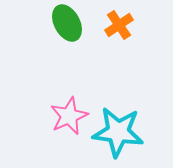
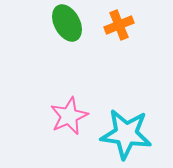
orange cross: rotated 12 degrees clockwise
cyan star: moved 8 px right, 2 px down
